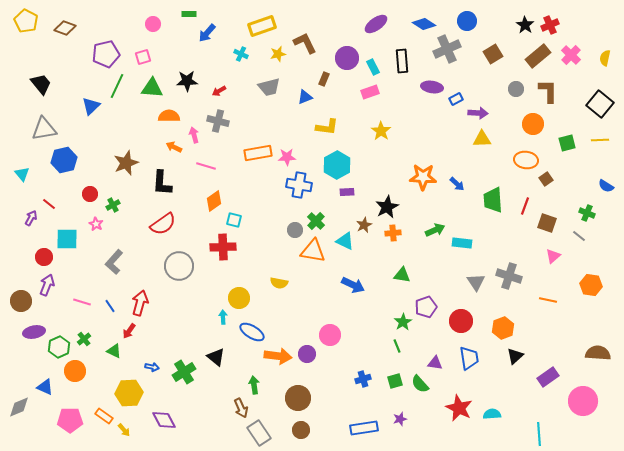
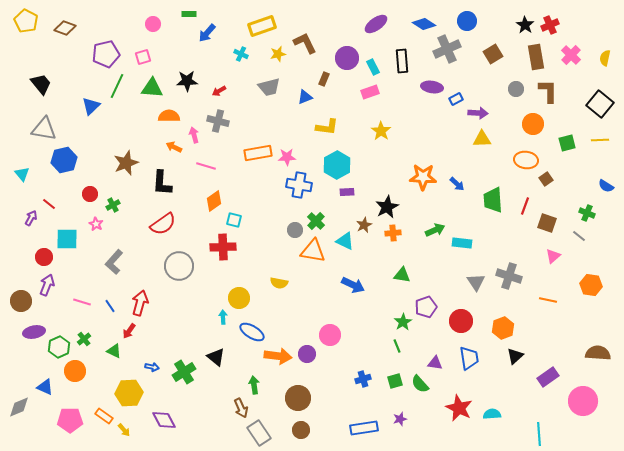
brown rectangle at (538, 56): moved 2 px left, 1 px down; rotated 60 degrees counterclockwise
gray triangle at (44, 129): rotated 20 degrees clockwise
